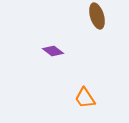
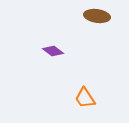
brown ellipse: rotated 65 degrees counterclockwise
